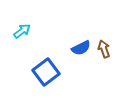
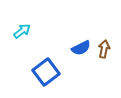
brown arrow: rotated 30 degrees clockwise
